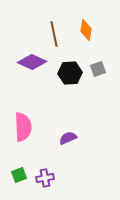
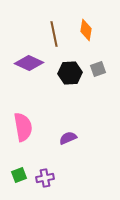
purple diamond: moved 3 px left, 1 px down
pink semicircle: rotated 8 degrees counterclockwise
